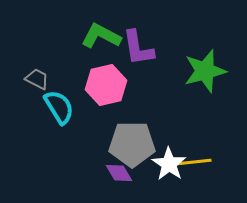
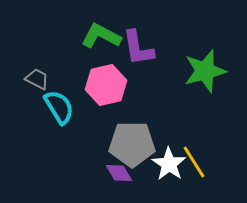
yellow line: rotated 64 degrees clockwise
